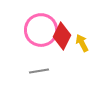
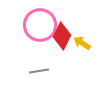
pink circle: moved 1 px left, 5 px up
yellow arrow: rotated 30 degrees counterclockwise
